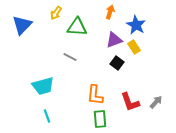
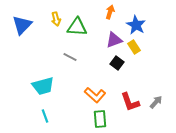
yellow arrow: moved 6 px down; rotated 48 degrees counterclockwise
orange L-shape: rotated 55 degrees counterclockwise
cyan line: moved 2 px left
